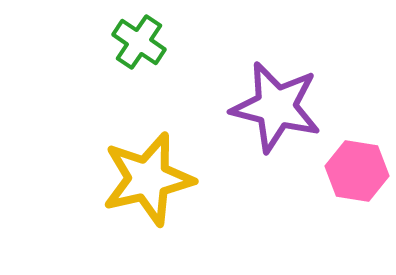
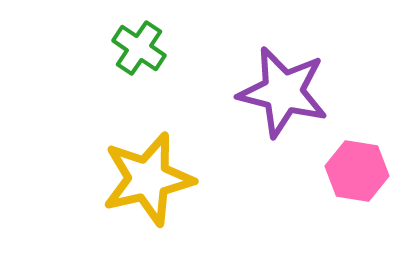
green cross: moved 6 px down
purple star: moved 7 px right, 15 px up
